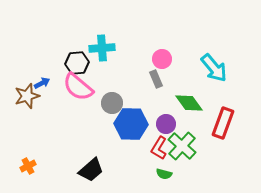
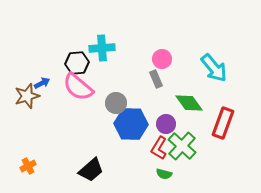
gray circle: moved 4 px right
